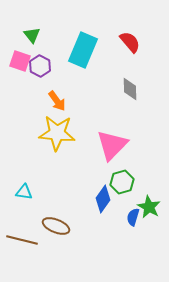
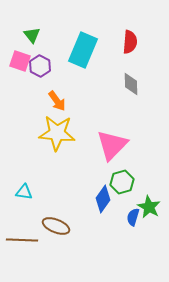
red semicircle: rotated 45 degrees clockwise
gray diamond: moved 1 px right, 5 px up
brown line: rotated 12 degrees counterclockwise
